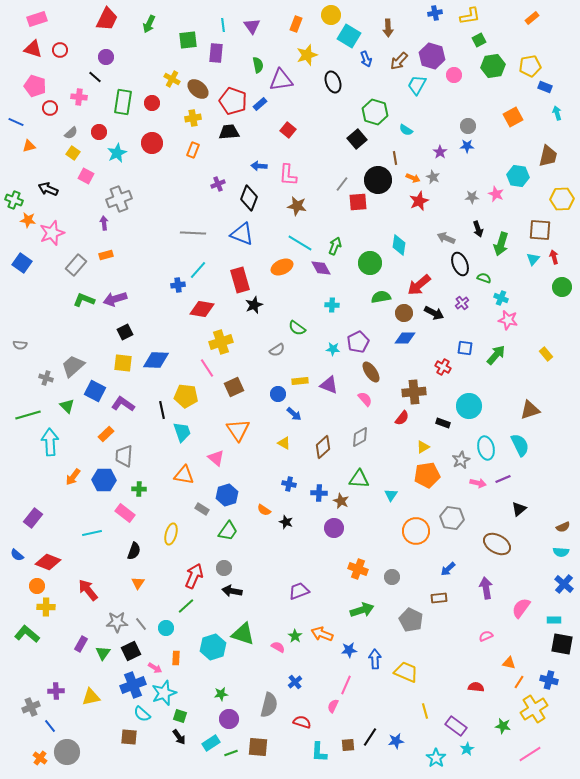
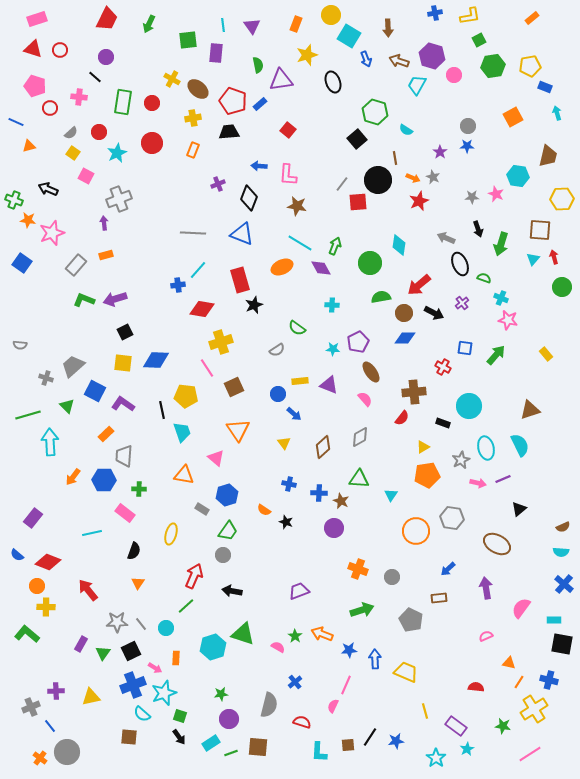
brown arrow at (399, 61): rotated 66 degrees clockwise
yellow triangle at (284, 443): rotated 24 degrees clockwise
gray circle at (224, 568): moved 1 px left, 13 px up
